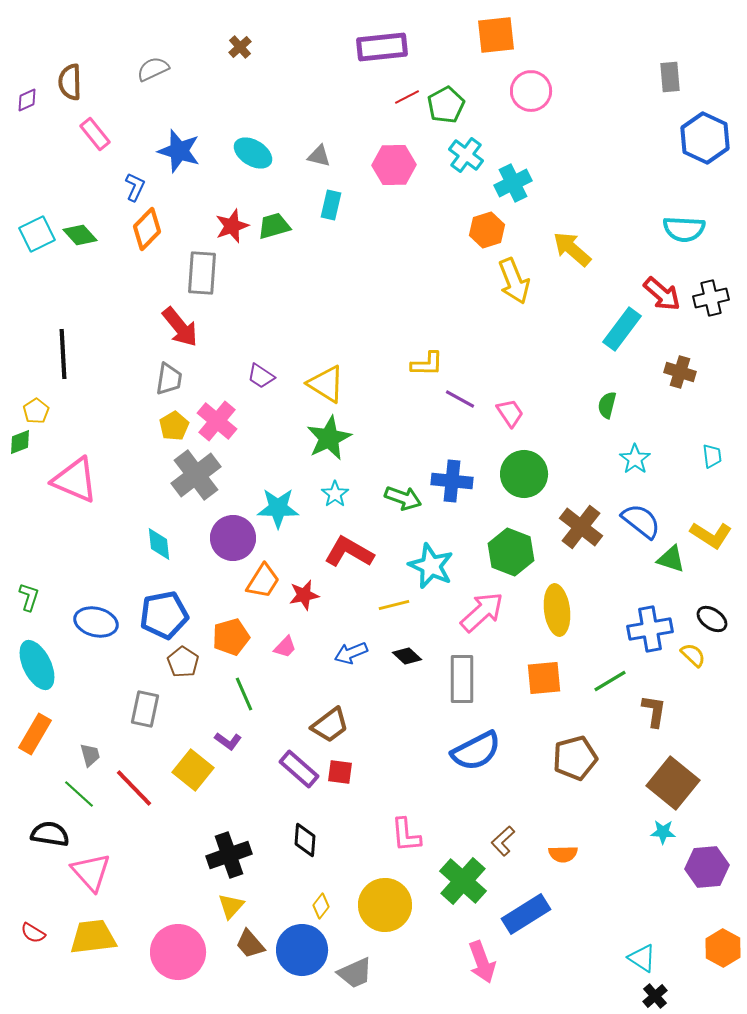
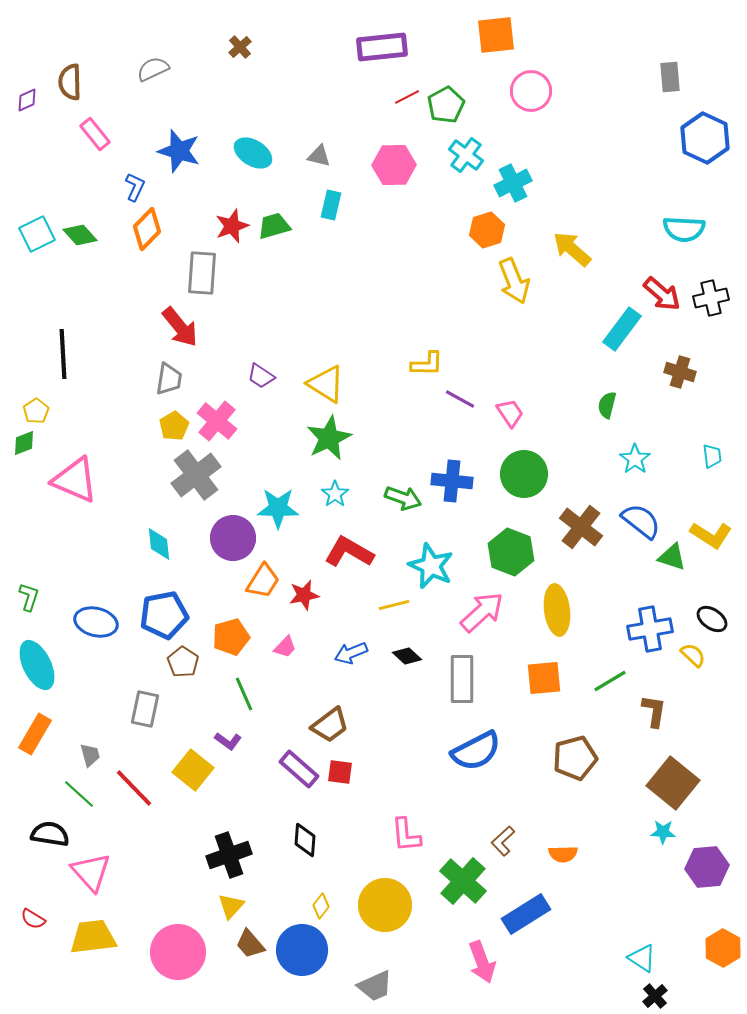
green diamond at (20, 442): moved 4 px right, 1 px down
green triangle at (671, 559): moved 1 px right, 2 px up
red semicircle at (33, 933): moved 14 px up
gray trapezoid at (355, 973): moved 20 px right, 13 px down
